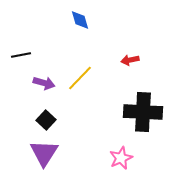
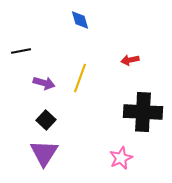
black line: moved 4 px up
yellow line: rotated 24 degrees counterclockwise
